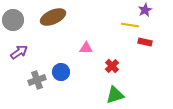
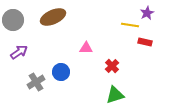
purple star: moved 2 px right, 3 px down
gray cross: moved 1 px left, 2 px down; rotated 12 degrees counterclockwise
